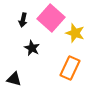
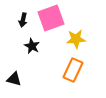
pink square: rotated 28 degrees clockwise
yellow star: moved 1 px right, 6 px down; rotated 24 degrees counterclockwise
black star: moved 2 px up
orange rectangle: moved 3 px right, 2 px down
